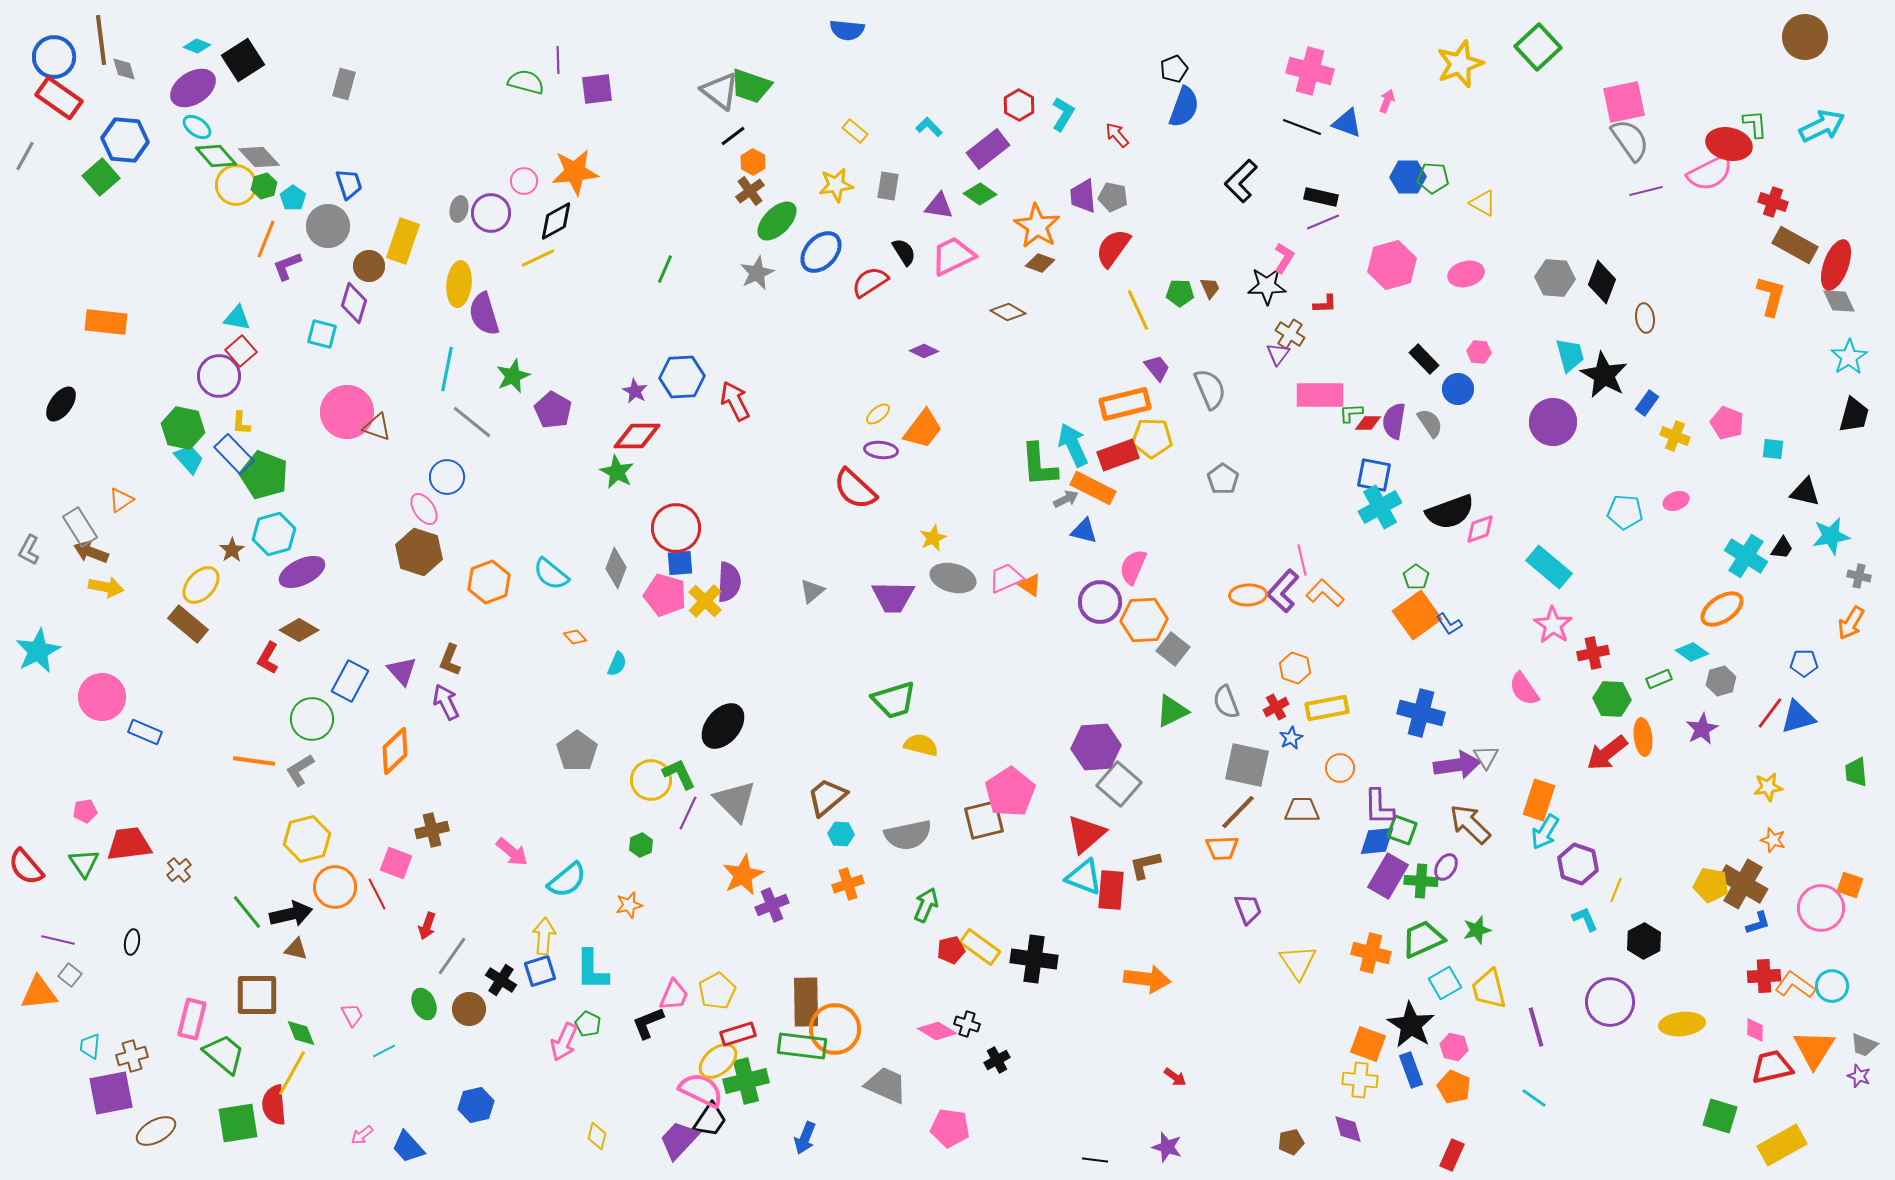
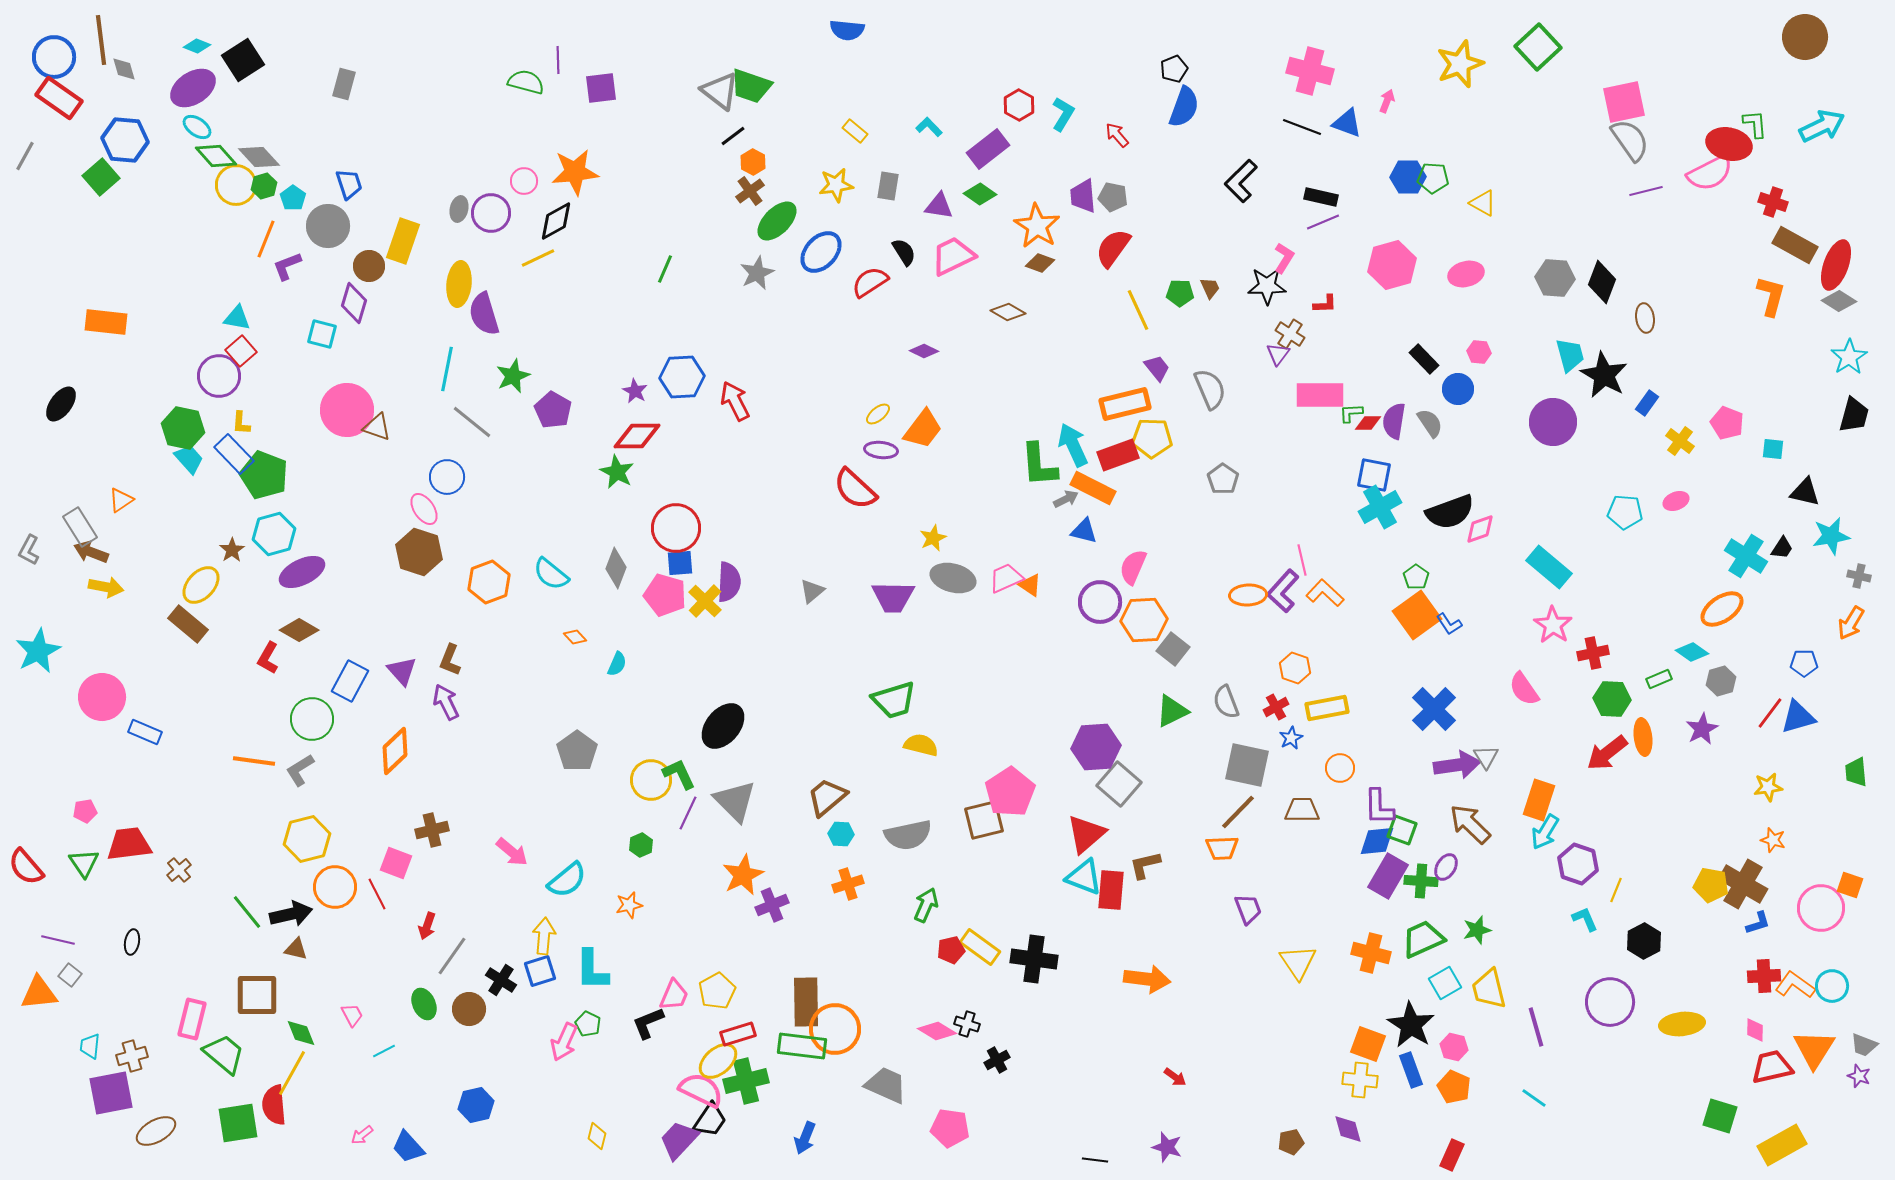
purple square at (597, 89): moved 4 px right, 1 px up
gray diamond at (1839, 301): rotated 32 degrees counterclockwise
pink circle at (347, 412): moved 2 px up
yellow cross at (1675, 436): moved 5 px right, 5 px down; rotated 16 degrees clockwise
blue cross at (1421, 713): moved 13 px right, 4 px up; rotated 30 degrees clockwise
